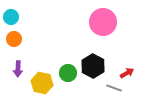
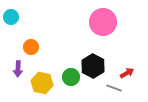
orange circle: moved 17 px right, 8 px down
green circle: moved 3 px right, 4 px down
